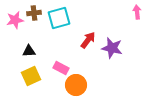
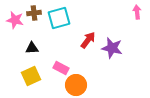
pink star: rotated 24 degrees clockwise
black triangle: moved 3 px right, 3 px up
